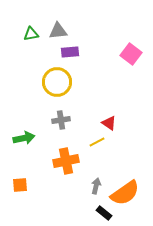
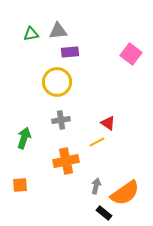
red triangle: moved 1 px left
green arrow: rotated 60 degrees counterclockwise
